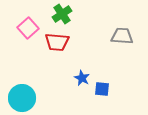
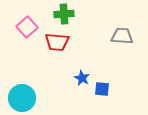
green cross: moved 2 px right; rotated 30 degrees clockwise
pink square: moved 1 px left, 1 px up
